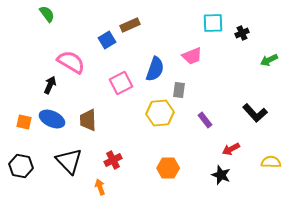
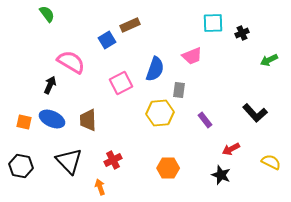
yellow semicircle: rotated 24 degrees clockwise
